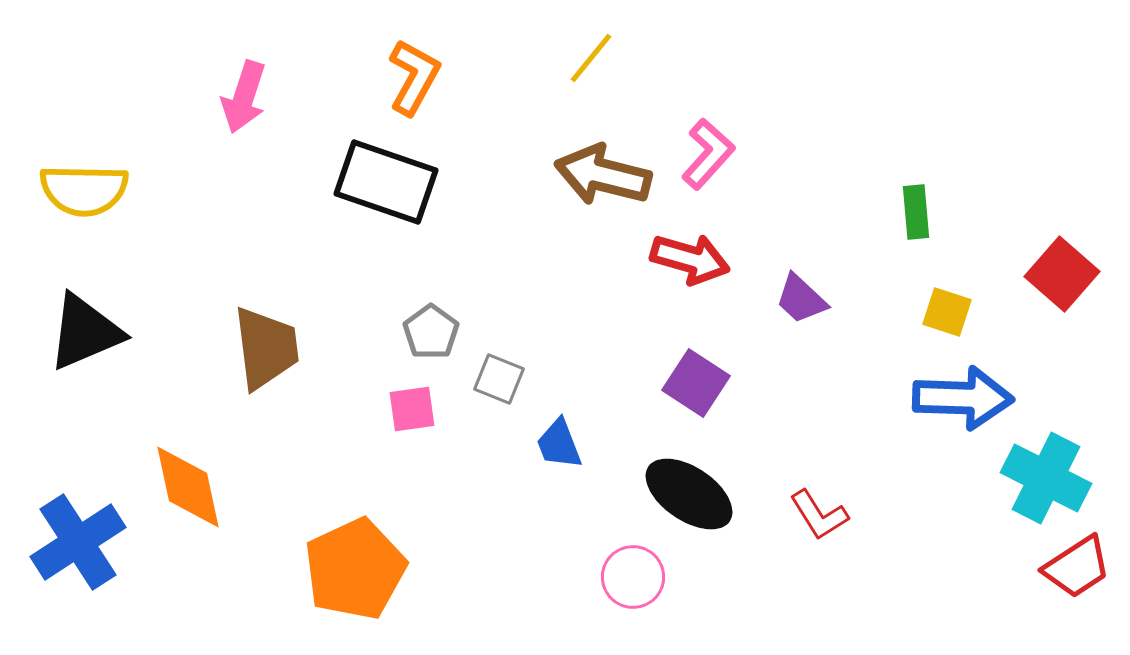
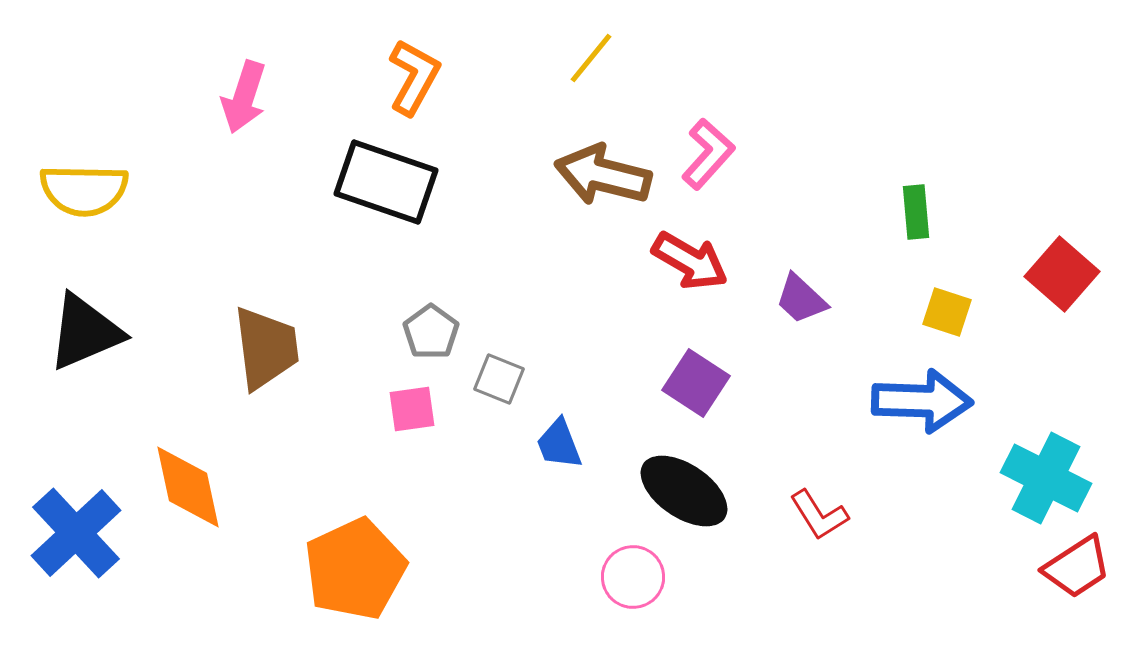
red arrow: moved 2 px down; rotated 14 degrees clockwise
blue arrow: moved 41 px left, 3 px down
black ellipse: moved 5 px left, 3 px up
blue cross: moved 2 px left, 9 px up; rotated 10 degrees counterclockwise
